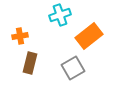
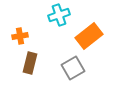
cyan cross: moved 1 px left
